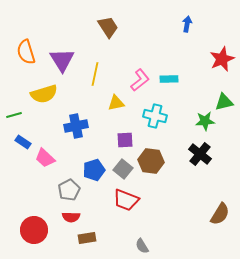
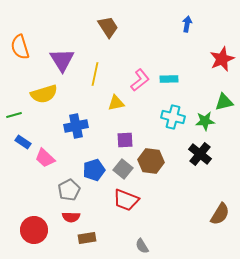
orange semicircle: moved 6 px left, 5 px up
cyan cross: moved 18 px right, 1 px down
